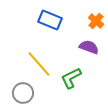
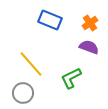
orange cross: moved 6 px left, 2 px down; rotated 14 degrees clockwise
yellow line: moved 8 px left
